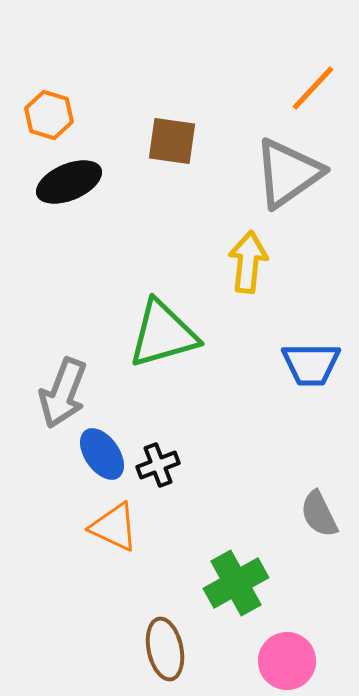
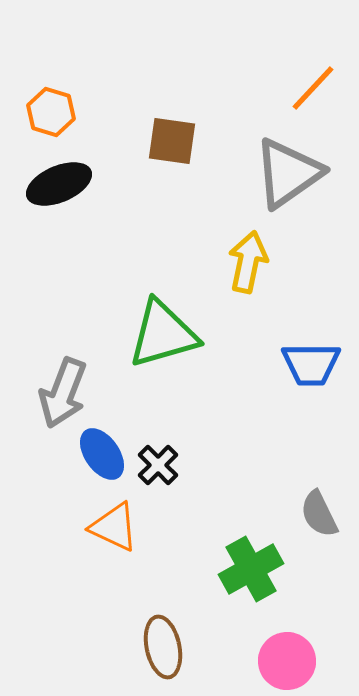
orange hexagon: moved 2 px right, 3 px up
black ellipse: moved 10 px left, 2 px down
yellow arrow: rotated 6 degrees clockwise
black cross: rotated 24 degrees counterclockwise
green cross: moved 15 px right, 14 px up
brown ellipse: moved 2 px left, 2 px up
